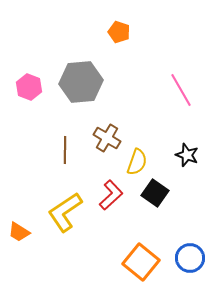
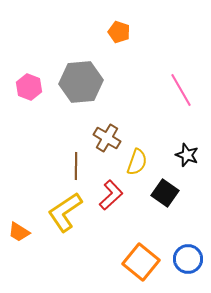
brown line: moved 11 px right, 16 px down
black square: moved 10 px right
blue circle: moved 2 px left, 1 px down
